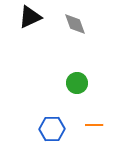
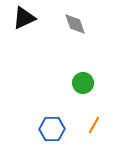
black triangle: moved 6 px left, 1 px down
green circle: moved 6 px right
orange line: rotated 60 degrees counterclockwise
